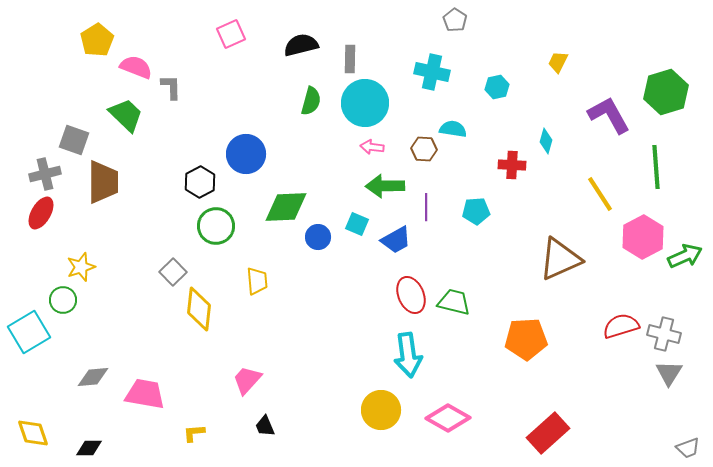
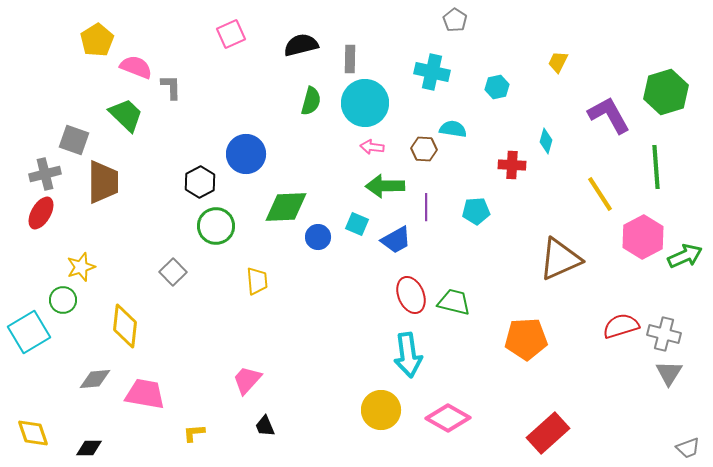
yellow diamond at (199, 309): moved 74 px left, 17 px down
gray diamond at (93, 377): moved 2 px right, 2 px down
